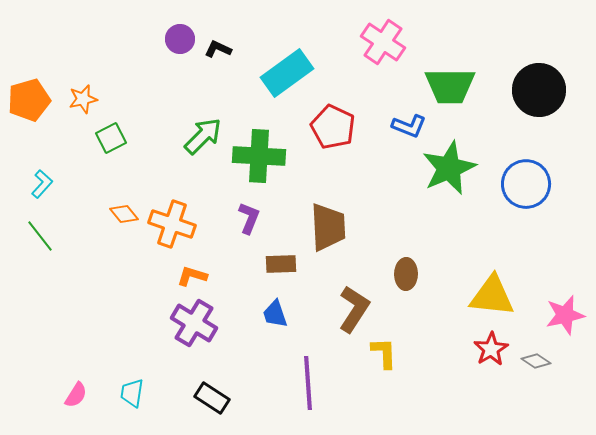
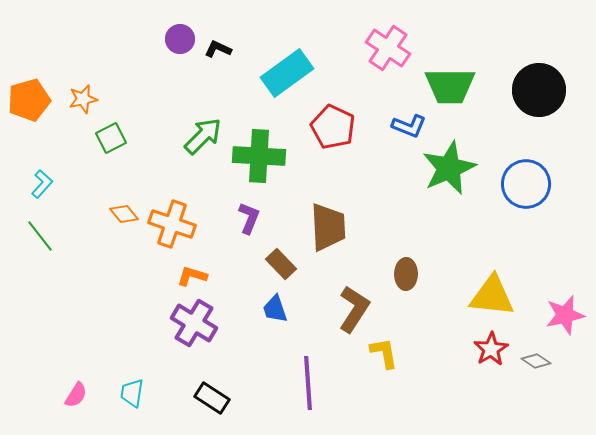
pink cross: moved 5 px right, 6 px down
brown rectangle: rotated 48 degrees clockwise
blue trapezoid: moved 5 px up
yellow L-shape: rotated 8 degrees counterclockwise
